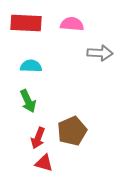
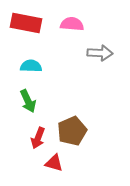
red rectangle: rotated 8 degrees clockwise
red triangle: moved 10 px right
